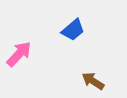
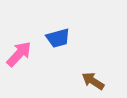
blue trapezoid: moved 15 px left, 8 px down; rotated 25 degrees clockwise
